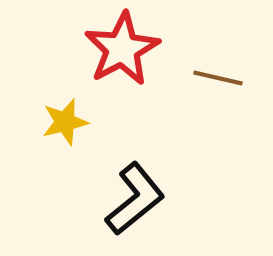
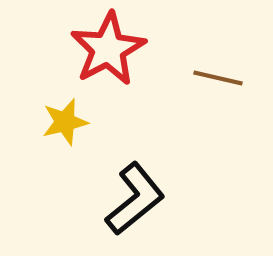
red star: moved 14 px left
